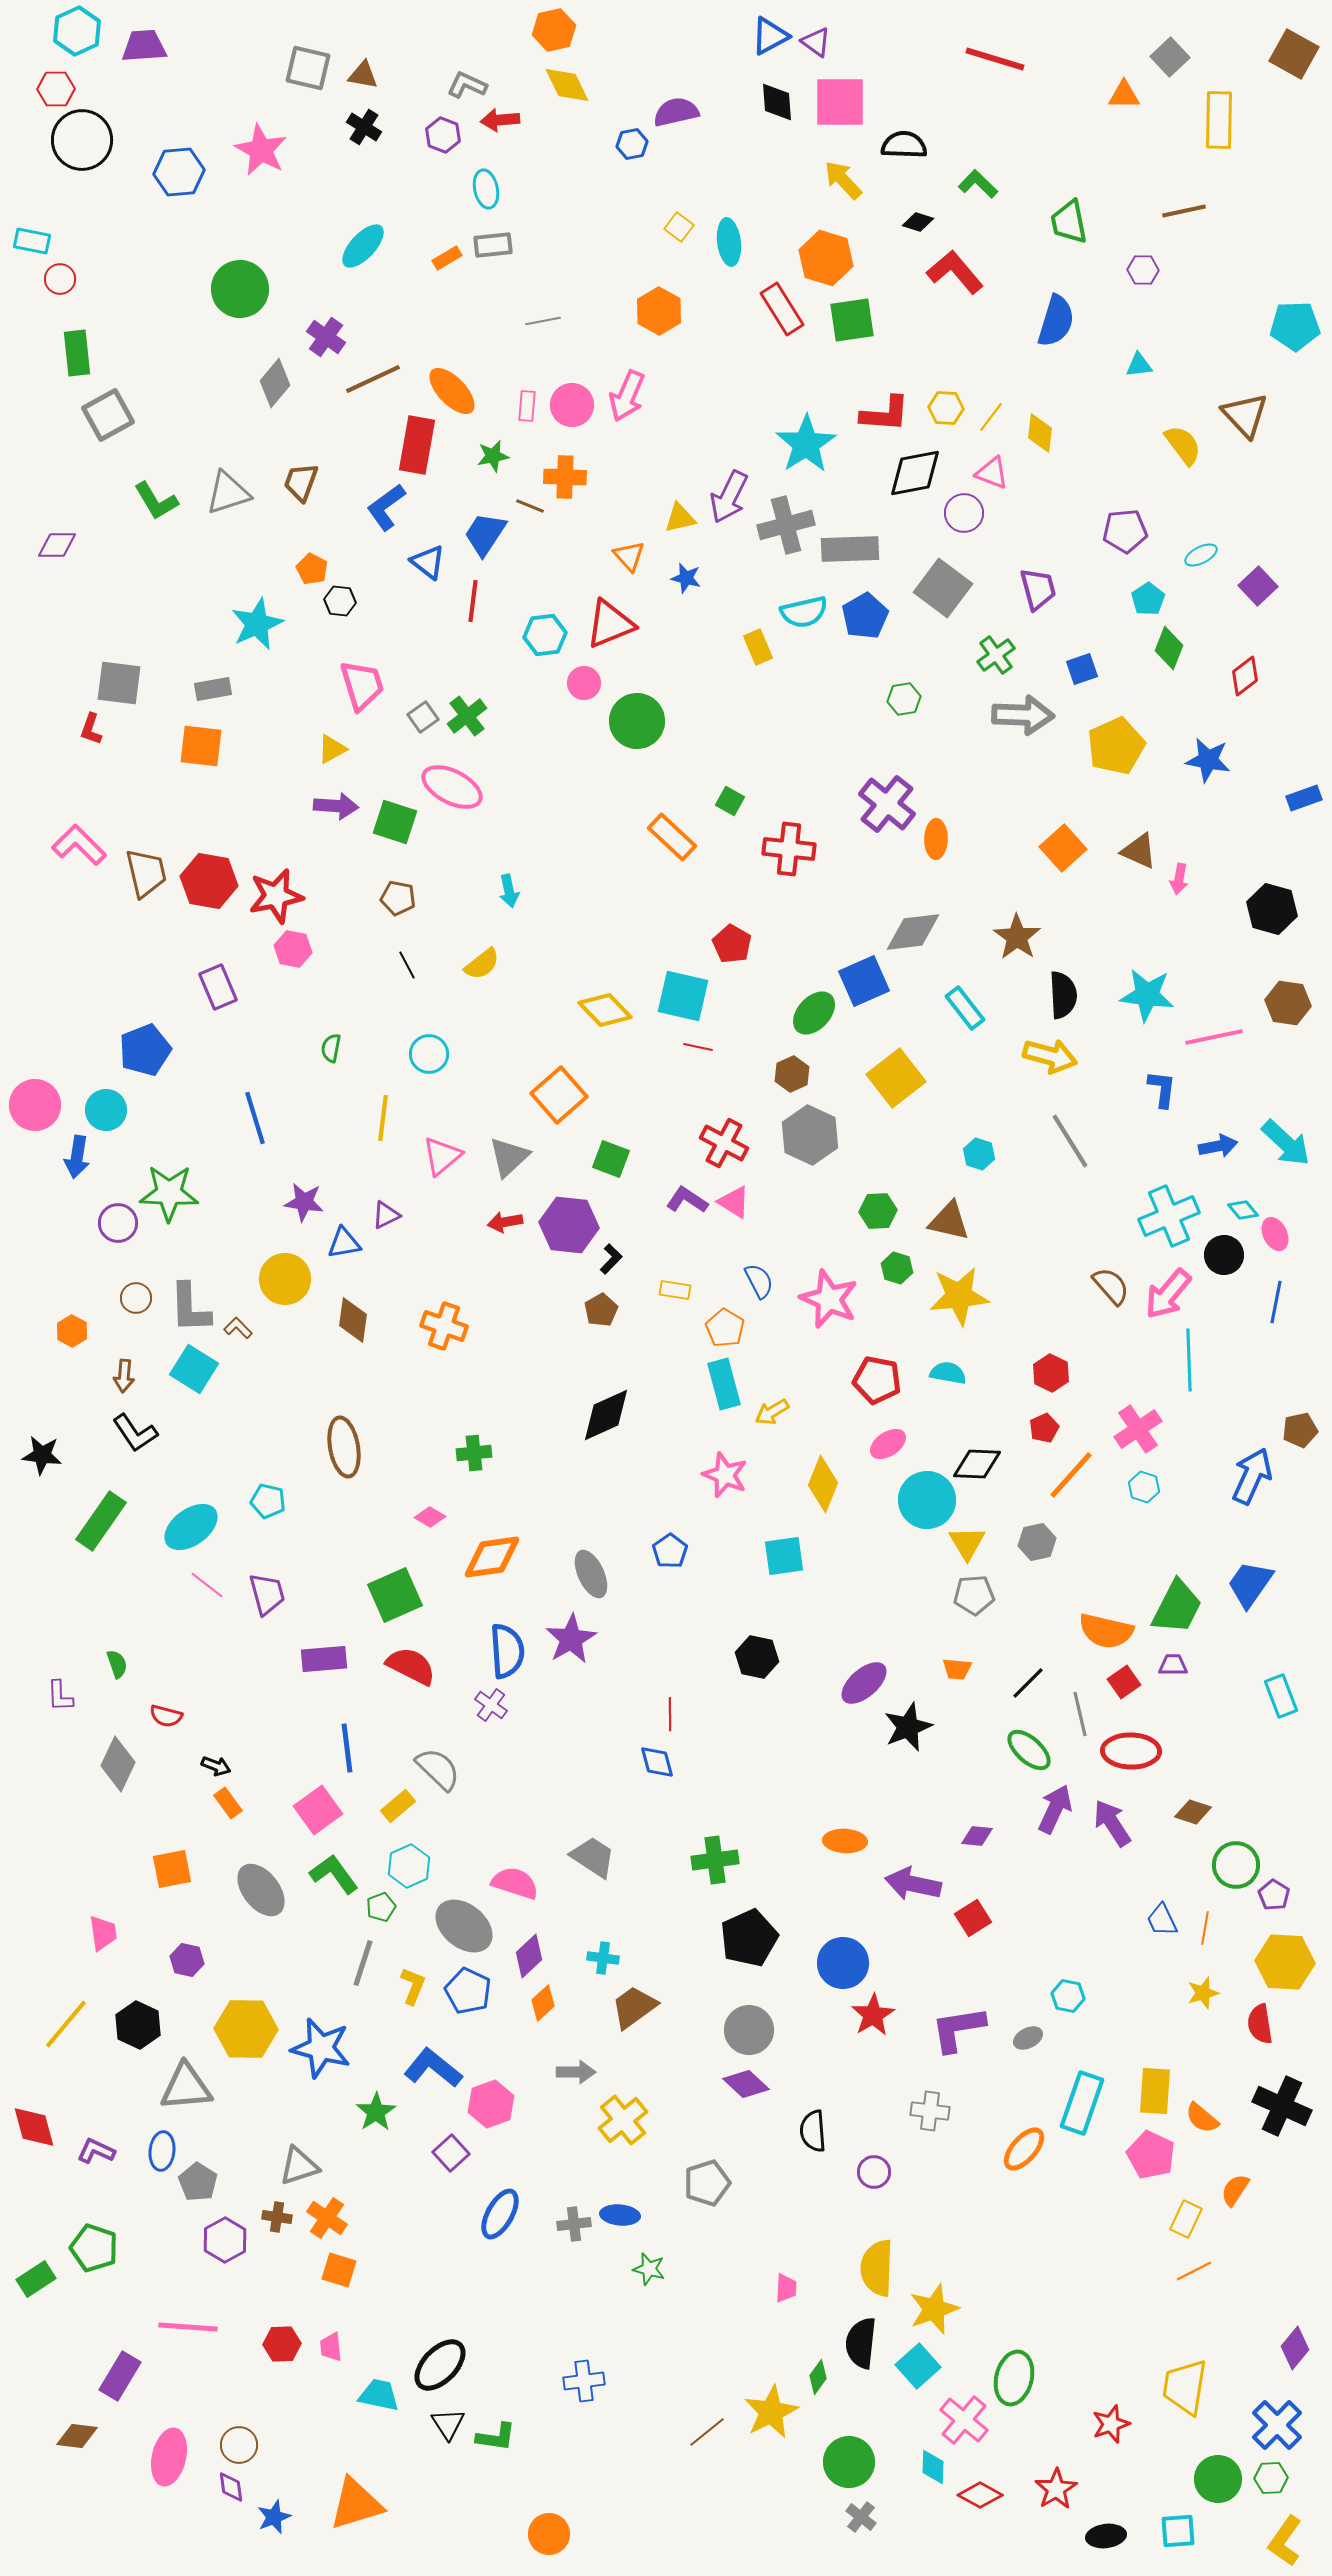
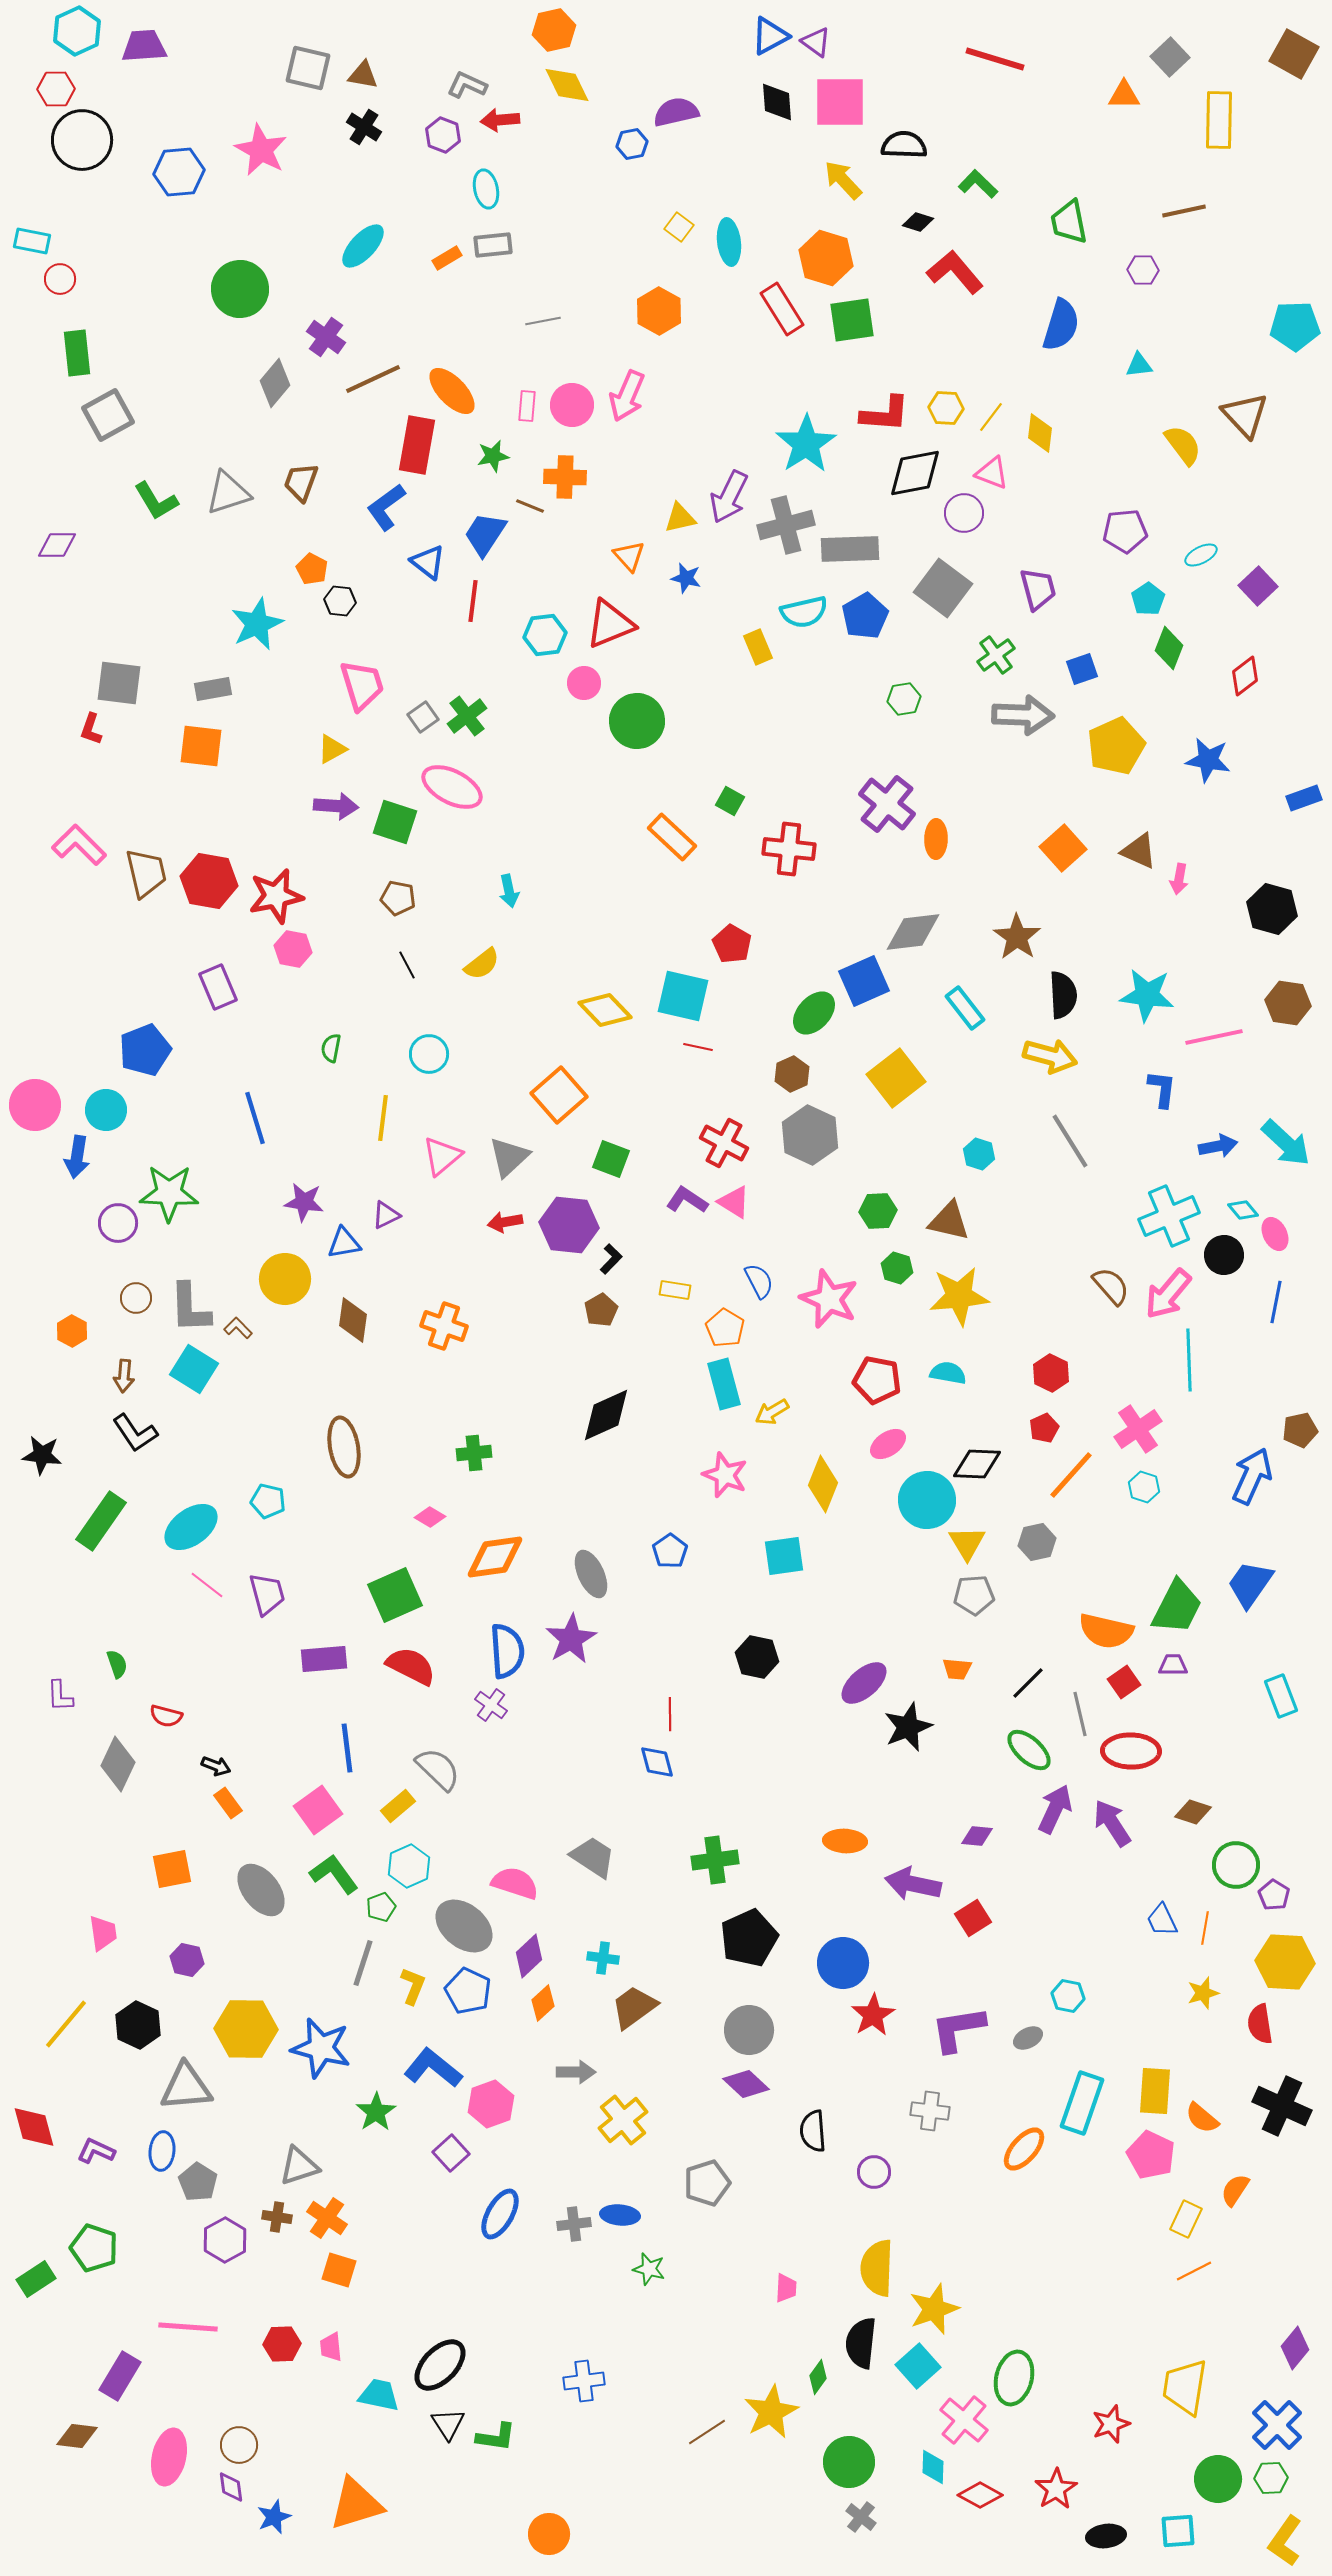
blue semicircle at (1056, 321): moved 5 px right, 4 px down
orange diamond at (492, 1557): moved 3 px right
brown line at (707, 2432): rotated 6 degrees clockwise
